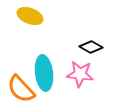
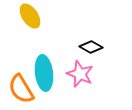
yellow ellipse: rotated 35 degrees clockwise
pink star: rotated 16 degrees clockwise
orange semicircle: rotated 12 degrees clockwise
